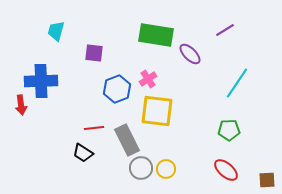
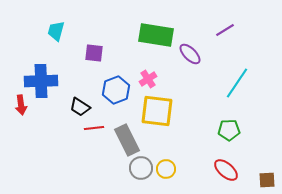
blue hexagon: moved 1 px left, 1 px down
black trapezoid: moved 3 px left, 46 px up
